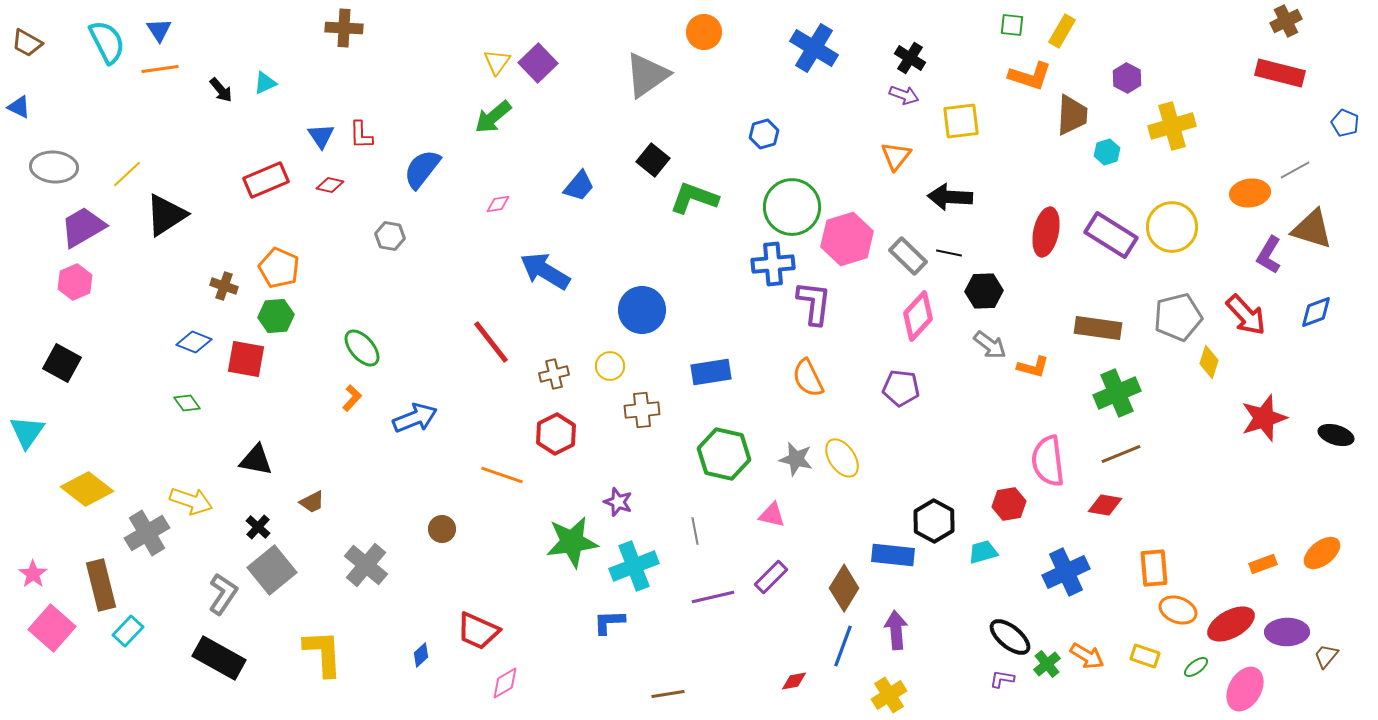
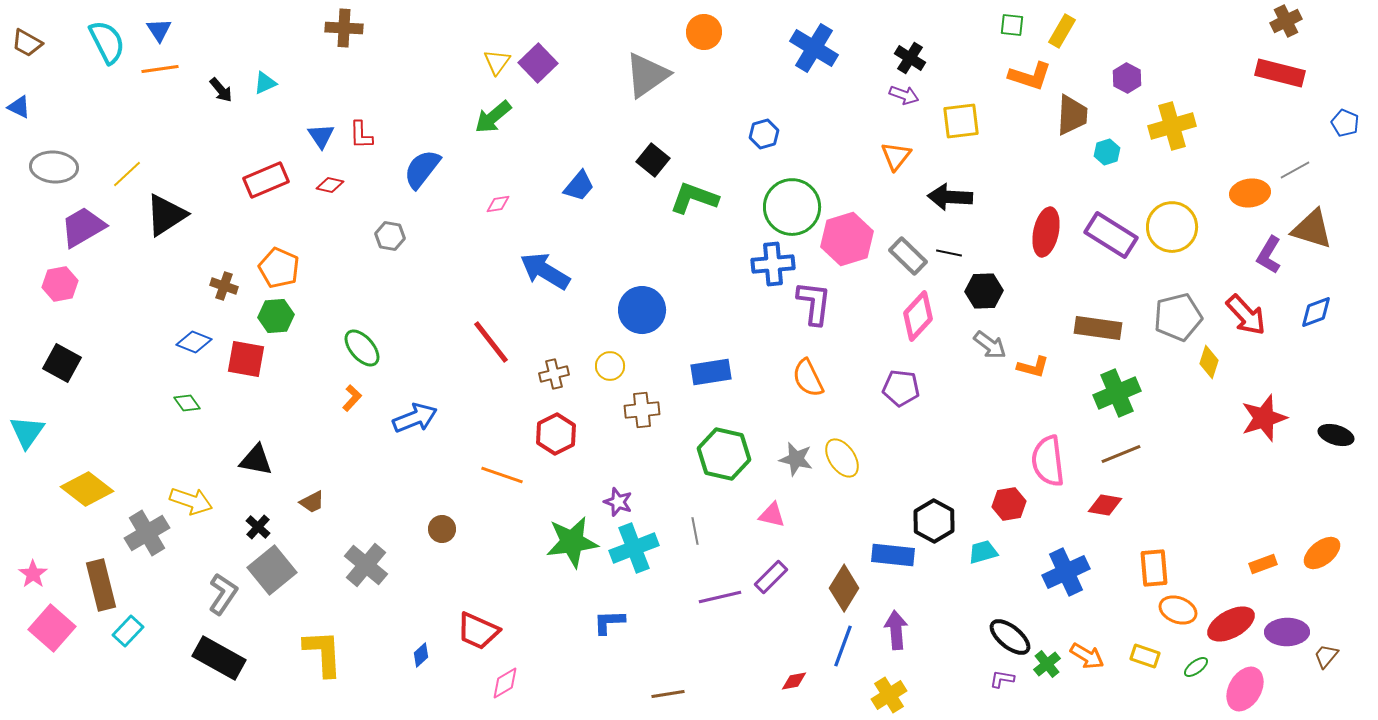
pink hexagon at (75, 282): moved 15 px left, 2 px down; rotated 12 degrees clockwise
cyan cross at (634, 566): moved 18 px up
purple line at (713, 597): moved 7 px right
